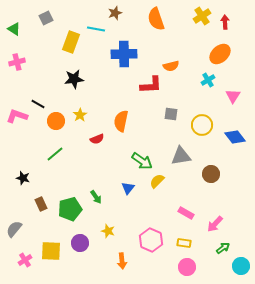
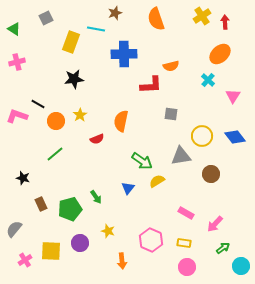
cyan cross at (208, 80): rotated 16 degrees counterclockwise
yellow circle at (202, 125): moved 11 px down
yellow semicircle at (157, 181): rotated 14 degrees clockwise
